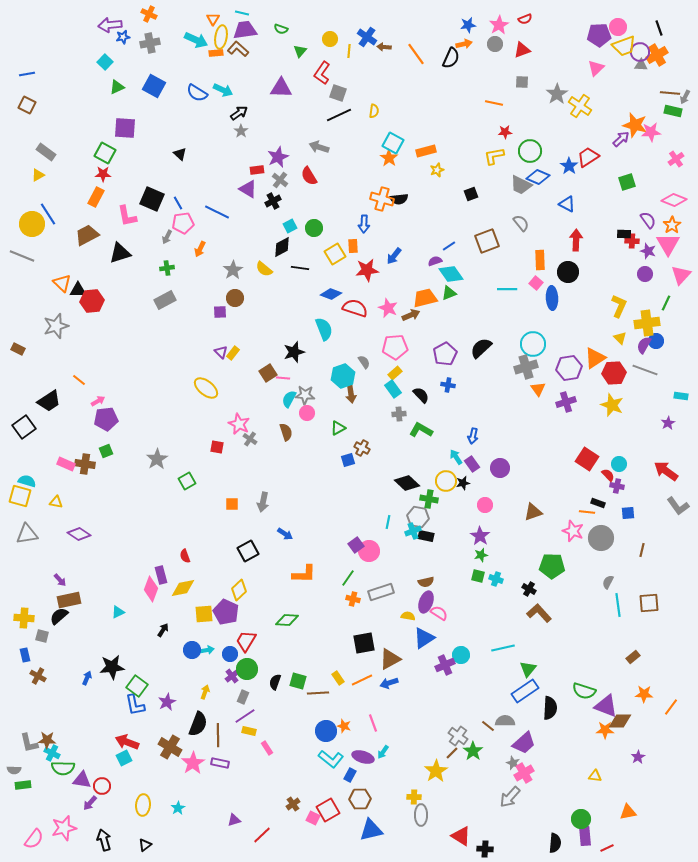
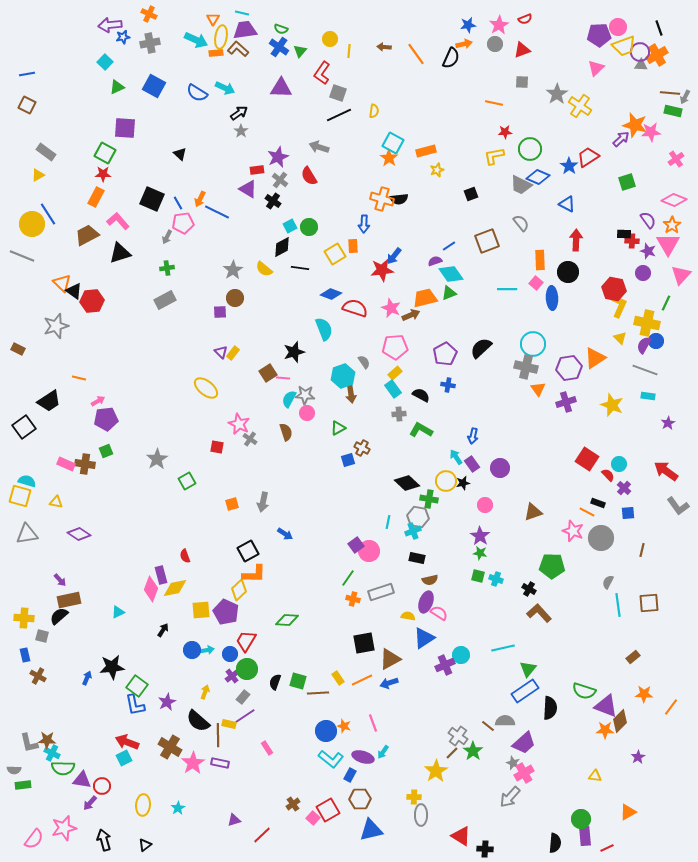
blue cross at (367, 37): moved 88 px left, 10 px down
cyan arrow at (223, 90): moved 2 px right, 2 px up
green circle at (530, 151): moved 2 px up
black cross at (273, 201): rotated 28 degrees counterclockwise
pink L-shape at (127, 216): moved 9 px left, 5 px down; rotated 150 degrees clockwise
green circle at (314, 228): moved 5 px left, 1 px up
orange arrow at (200, 249): moved 50 px up
red star at (367, 270): moved 15 px right
purple circle at (645, 274): moved 2 px left, 1 px up
black triangle at (78, 290): moved 4 px left, 1 px down; rotated 36 degrees clockwise
pink star at (388, 308): moved 3 px right
yellow cross at (647, 323): rotated 20 degrees clockwise
gray cross at (526, 367): rotated 30 degrees clockwise
red hexagon at (614, 373): moved 84 px up; rotated 15 degrees clockwise
orange line at (79, 380): moved 2 px up; rotated 24 degrees counterclockwise
black semicircle at (421, 395): rotated 18 degrees counterclockwise
cyan rectangle at (681, 396): moved 33 px left
purple cross at (617, 486): moved 7 px right, 2 px down; rotated 32 degrees clockwise
orange square at (232, 504): rotated 16 degrees counterclockwise
orange line at (587, 512): rotated 21 degrees clockwise
black rectangle at (426, 536): moved 9 px left, 22 px down
green star at (481, 555): moved 1 px left, 2 px up; rotated 24 degrees clockwise
orange L-shape at (304, 574): moved 50 px left
brown semicircle at (426, 582): moved 4 px right, 2 px up
yellow diamond at (183, 588): moved 8 px left
yellow square at (204, 614): moved 3 px left, 4 px up
gray rectangle at (243, 697): rotated 16 degrees clockwise
brown diamond at (620, 721): rotated 45 degrees counterclockwise
black semicircle at (198, 724): moved 3 px up; rotated 110 degrees clockwise
yellow rectangle at (249, 731): moved 20 px left, 7 px up
orange triangle at (628, 812): rotated 18 degrees counterclockwise
pink square at (313, 818): rotated 16 degrees clockwise
